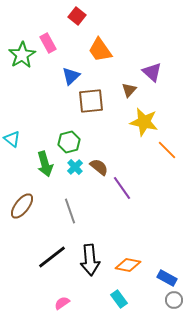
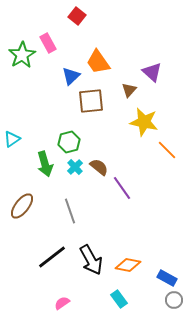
orange trapezoid: moved 2 px left, 12 px down
cyan triangle: rotated 48 degrees clockwise
black arrow: moved 1 px right; rotated 24 degrees counterclockwise
